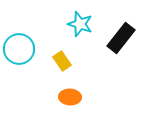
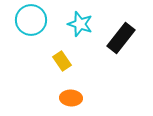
cyan circle: moved 12 px right, 29 px up
orange ellipse: moved 1 px right, 1 px down
